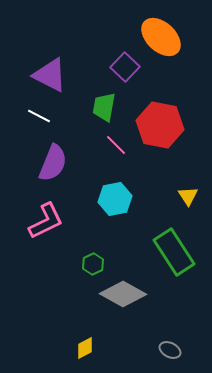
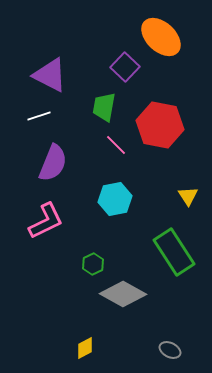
white line: rotated 45 degrees counterclockwise
